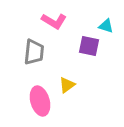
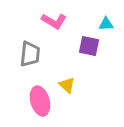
cyan triangle: moved 2 px up; rotated 21 degrees counterclockwise
gray trapezoid: moved 4 px left, 2 px down
yellow triangle: rotated 42 degrees counterclockwise
